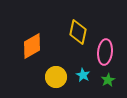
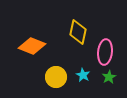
orange diamond: rotated 52 degrees clockwise
green star: moved 1 px right, 3 px up
